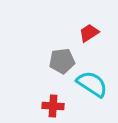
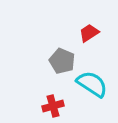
gray pentagon: rotated 30 degrees clockwise
red cross: rotated 20 degrees counterclockwise
